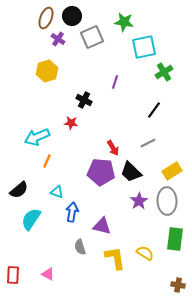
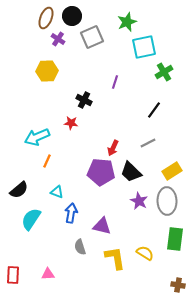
green star: moved 3 px right; rotated 30 degrees counterclockwise
yellow hexagon: rotated 15 degrees clockwise
red arrow: rotated 56 degrees clockwise
purple star: rotated 12 degrees counterclockwise
blue arrow: moved 1 px left, 1 px down
pink triangle: rotated 32 degrees counterclockwise
